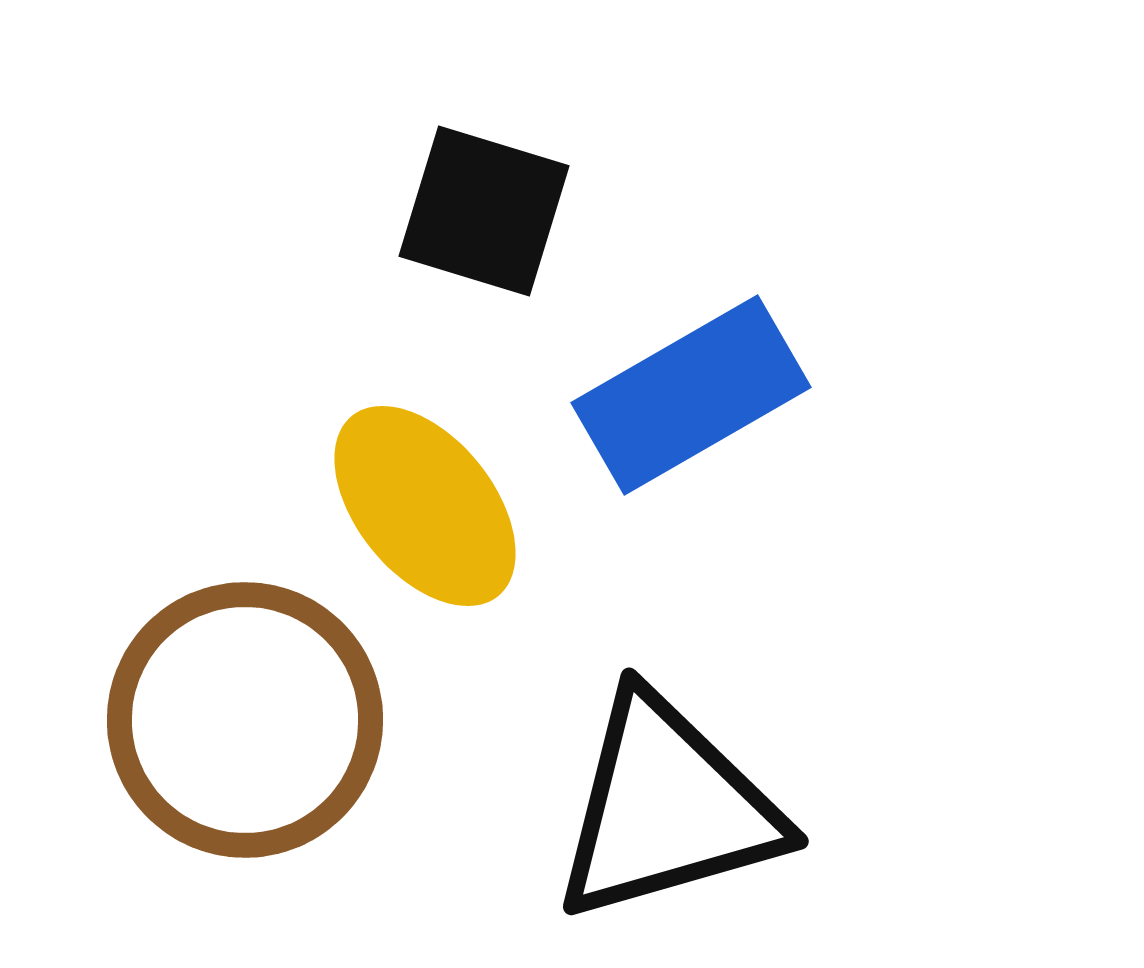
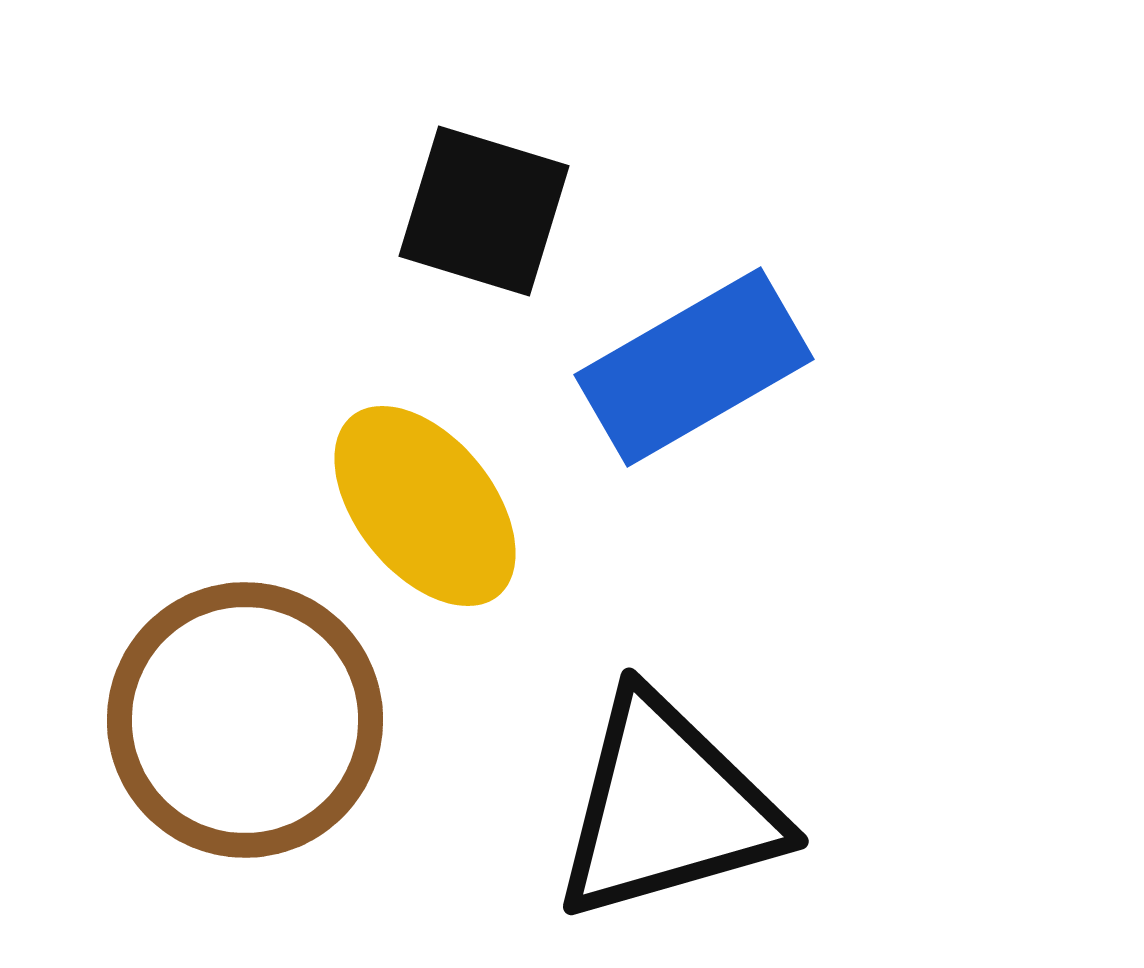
blue rectangle: moved 3 px right, 28 px up
